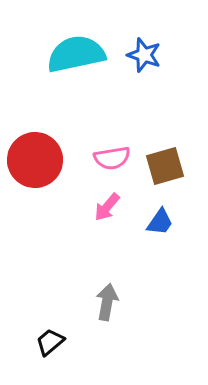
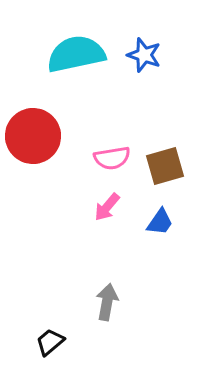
red circle: moved 2 px left, 24 px up
